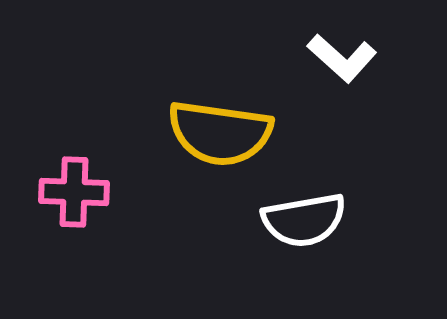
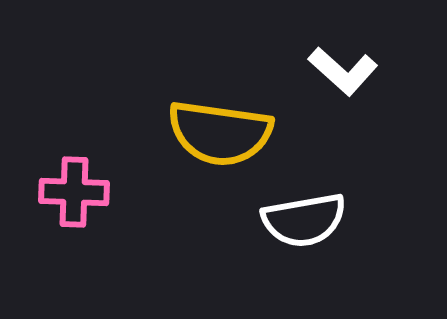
white L-shape: moved 1 px right, 13 px down
